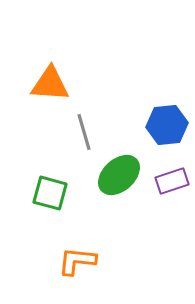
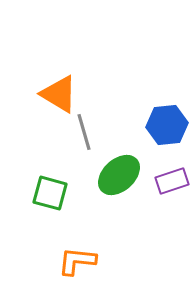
orange triangle: moved 9 px right, 10 px down; rotated 27 degrees clockwise
